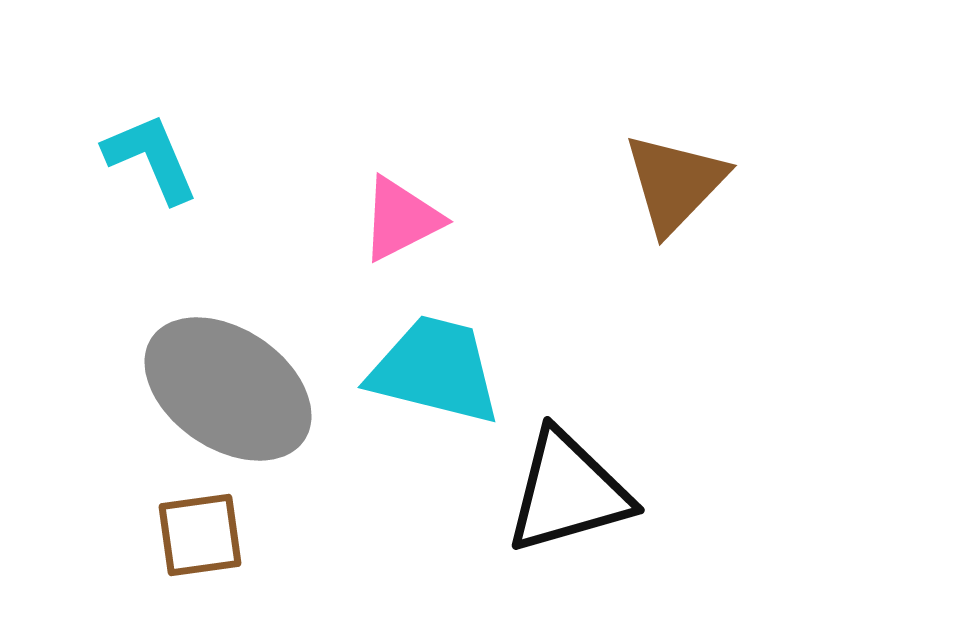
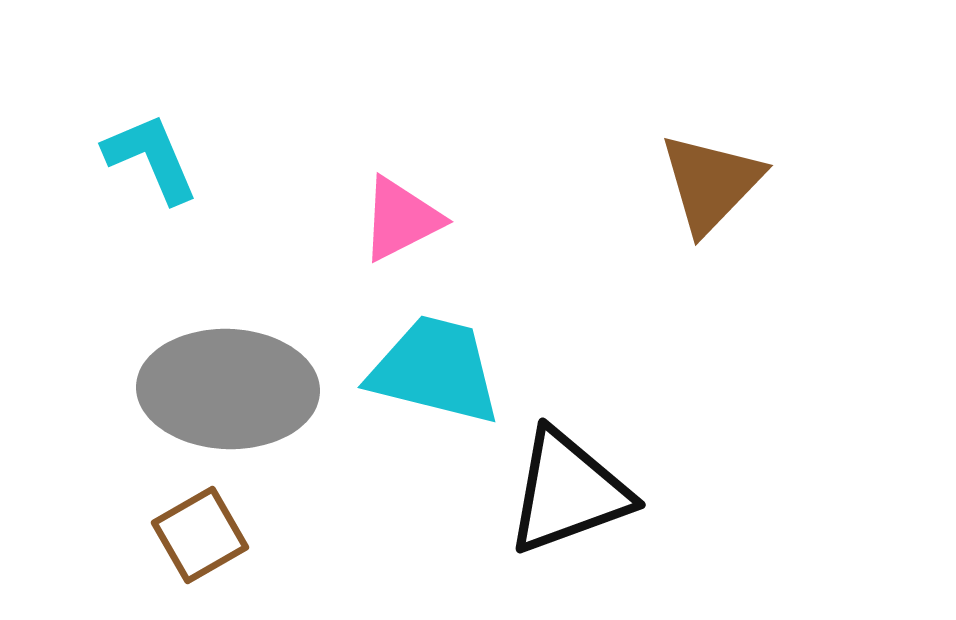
brown triangle: moved 36 px right
gray ellipse: rotated 32 degrees counterclockwise
black triangle: rotated 4 degrees counterclockwise
brown square: rotated 22 degrees counterclockwise
